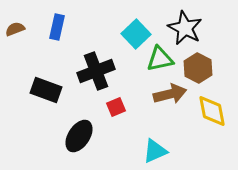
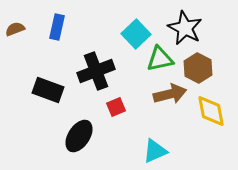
black rectangle: moved 2 px right
yellow diamond: moved 1 px left
